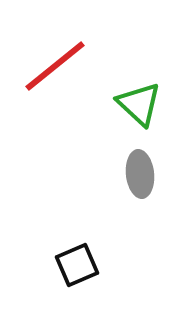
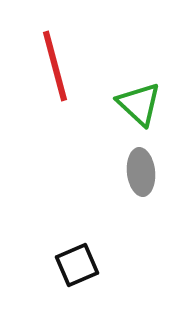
red line: rotated 66 degrees counterclockwise
gray ellipse: moved 1 px right, 2 px up
